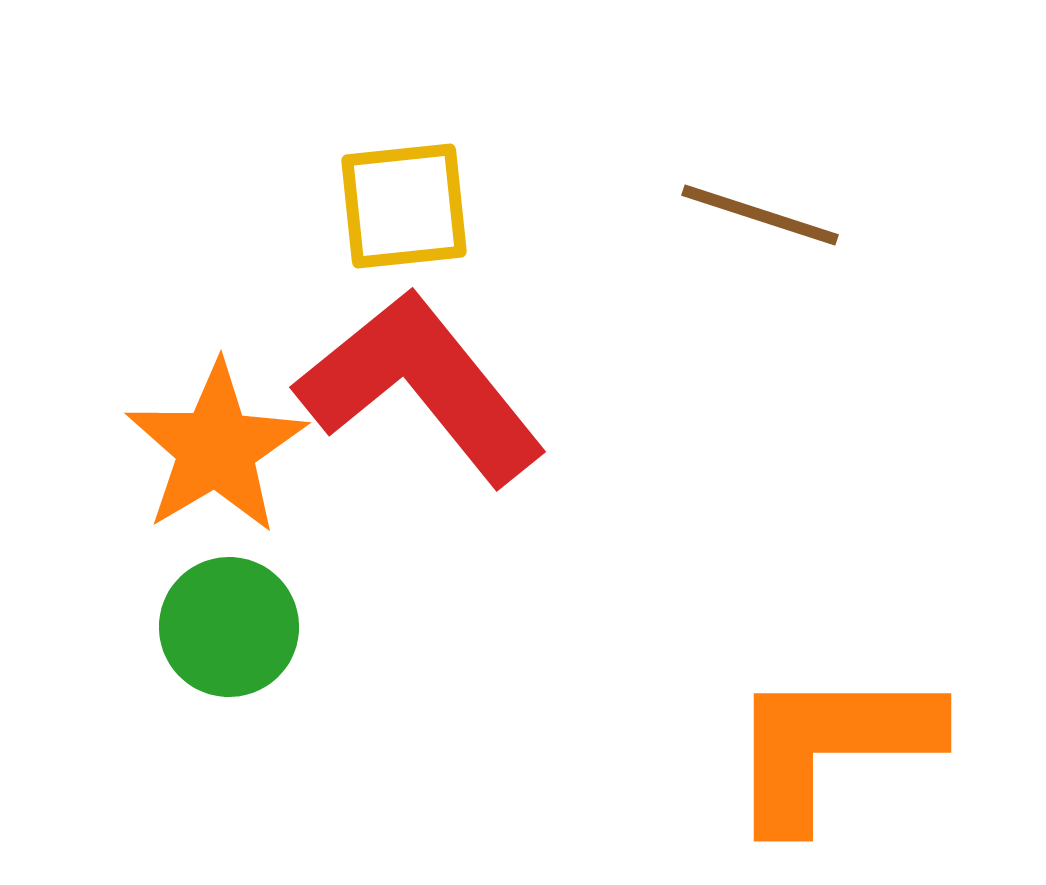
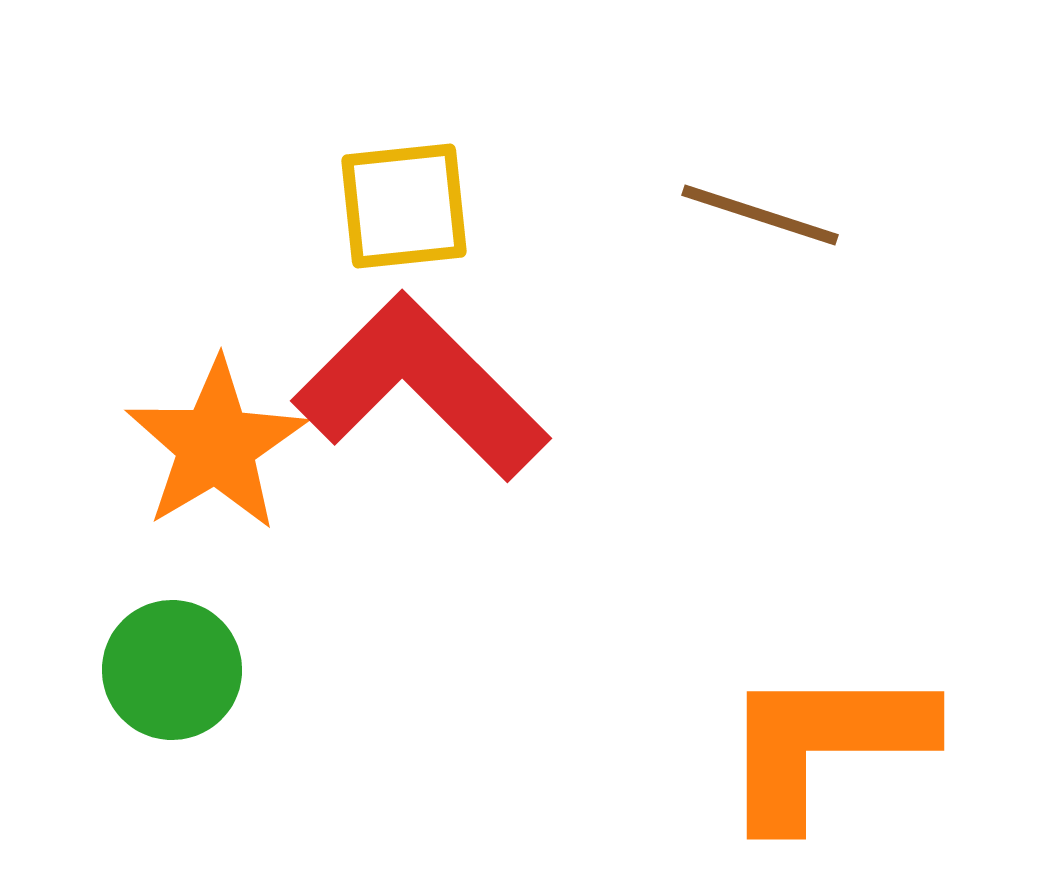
red L-shape: rotated 6 degrees counterclockwise
orange star: moved 3 px up
green circle: moved 57 px left, 43 px down
orange L-shape: moved 7 px left, 2 px up
